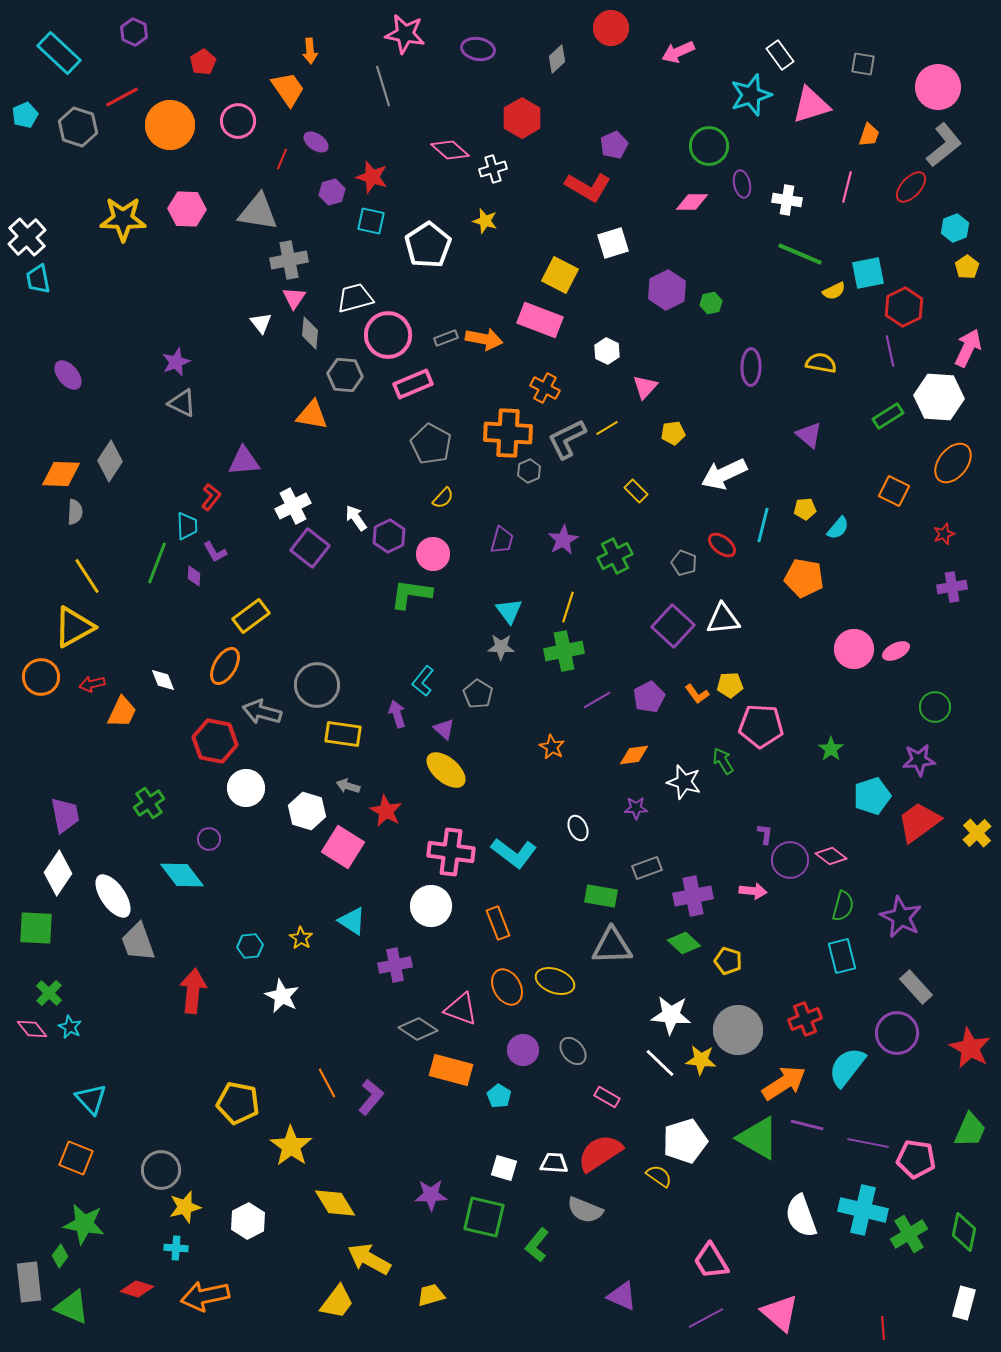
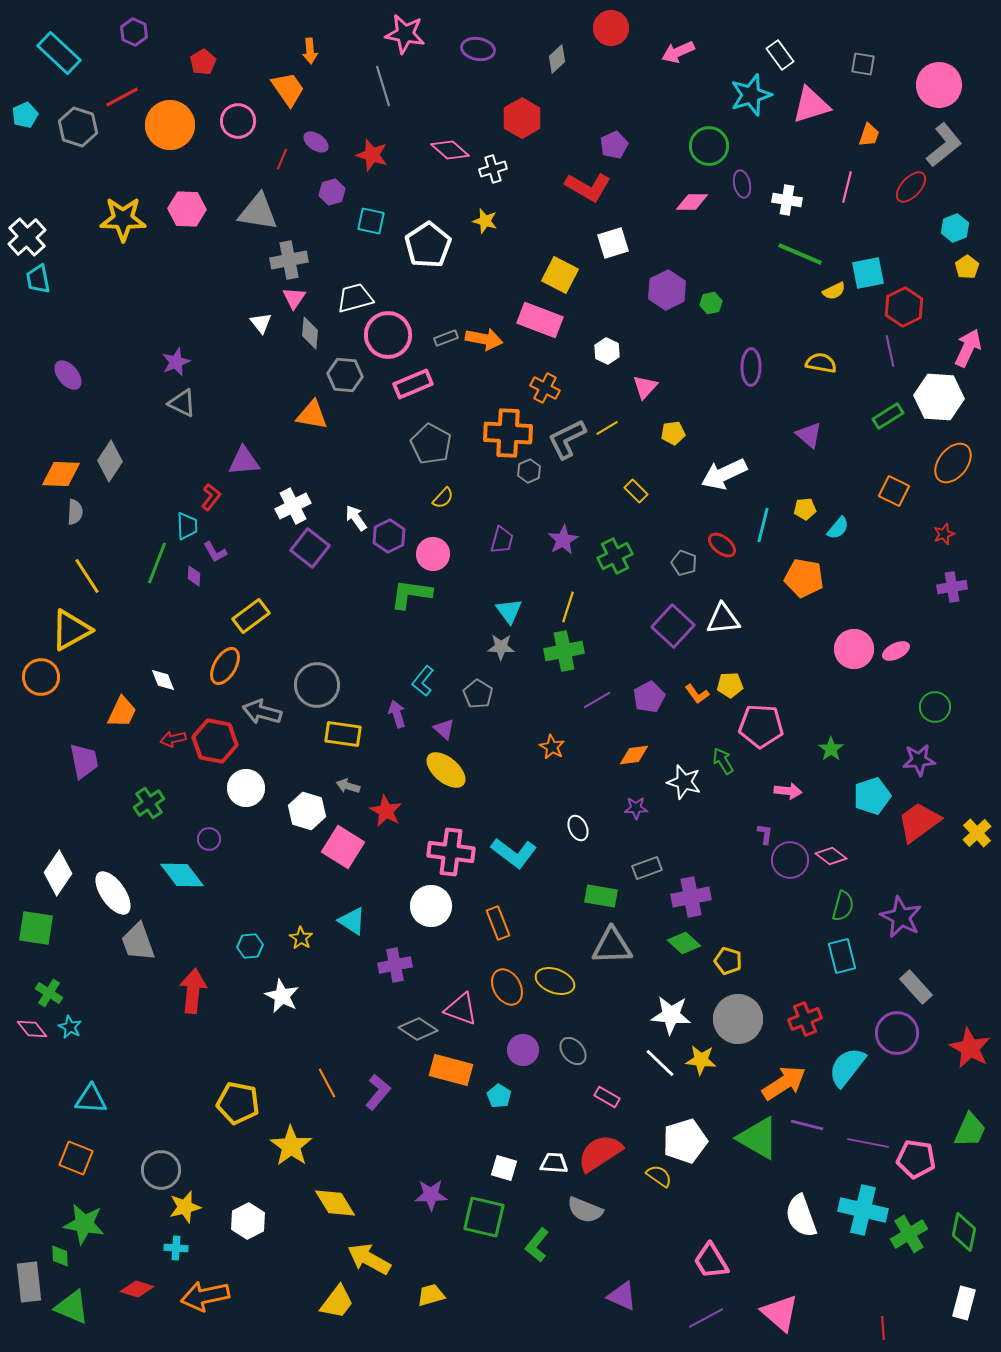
pink circle at (938, 87): moved 1 px right, 2 px up
red star at (372, 177): moved 22 px up
yellow triangle at (74, 627): moved 3 px left, 3 px down
red arrow at (92, 684): moved 81 px right, 55 px down
purple trapezoid at (65, 815): moved 19 px right, 54 px up
pink arrow at (753, 891): moved 35 px right, 100 px up
white ellipse at (113, 896): moved 3 px up
purple cross at (693, 896): moved 2 px left, 1 px down
green square at (36, 928): rotated 6 degrees clockwise
green cross at (49, 993): rotated 12 degrees counterclockwise
gray circle at (738, 1030): moved 11 px up
purple L-shape at (371, 1097): moved 7 px right, 5 px up
cyan triangle at (91, 1099): rotated 44 degrees counterclockwise
green diamond at (60, 1256): rotated 40 degrees counterclockwise
